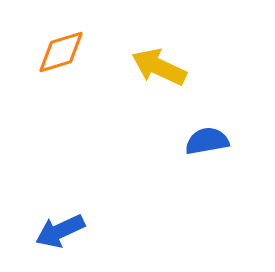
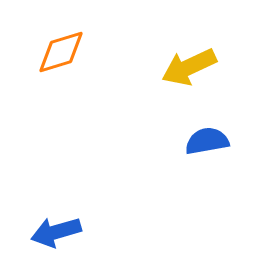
yellow arrow: moved 30 px right; rotated 50 degrees counterclockwise
blue arrow: moved 4 px left, 1 px down; rotated 9 degrees clockwise
